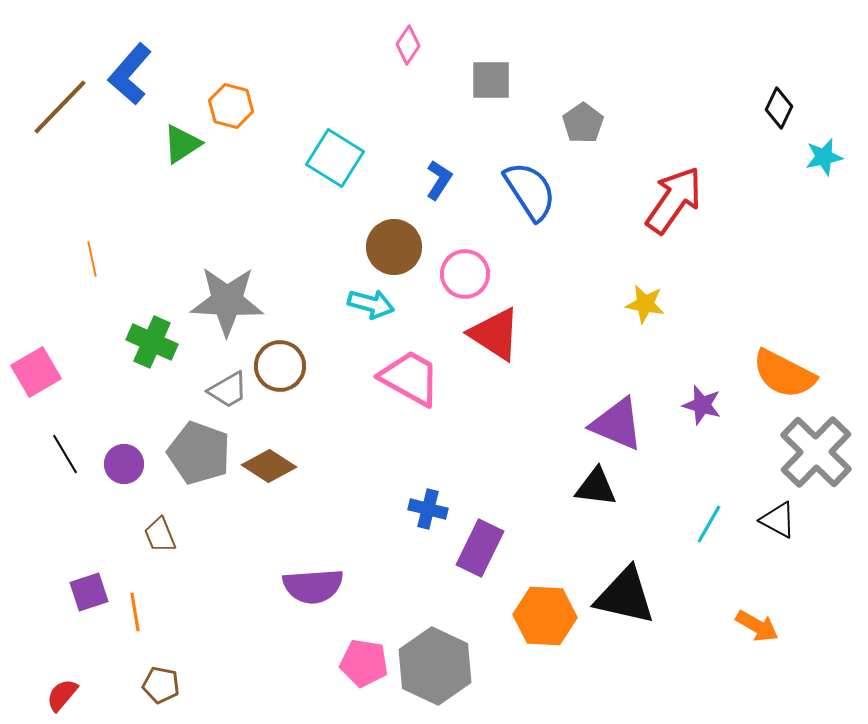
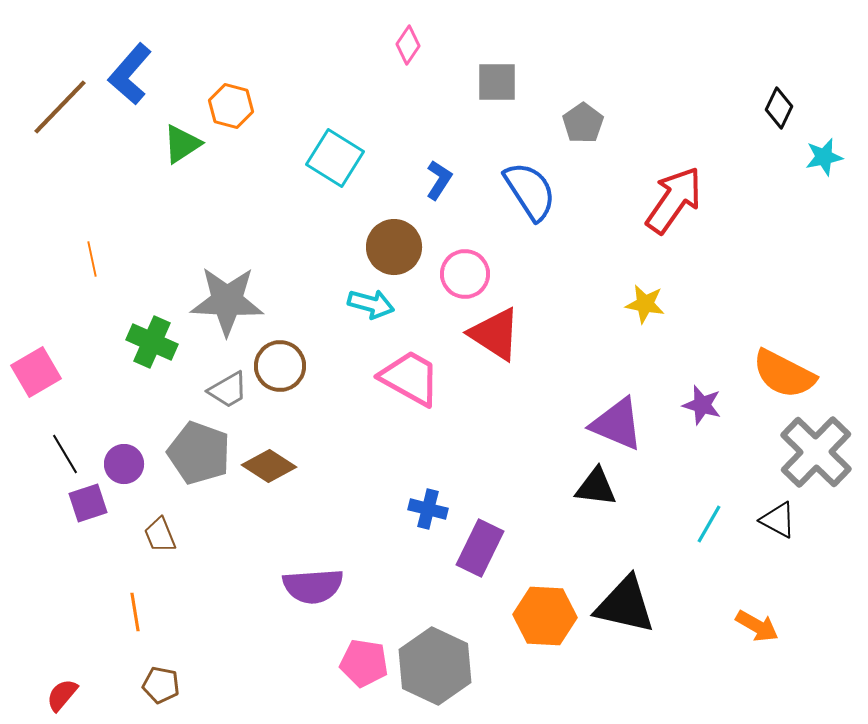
gray square at (491, 80): moved 6 px right, 2 px down
purple square at (89, 592): moved 1 px left, 89 px up
black triangle at (625, 596): moved 9 px down
